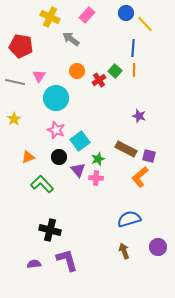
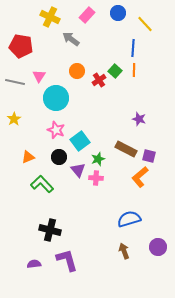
blue circle: moved 8 px left
purple star: moved 3 px down
